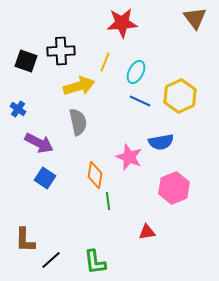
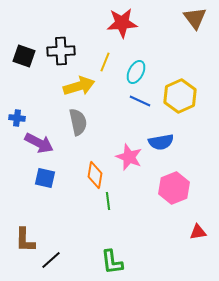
black square: moved 2 px left, 5 px up
blue cross: moved 1 px left, 9 px down; rotated 28 degrees counterclockwise
blue square: rotated 20 degrees counterclockwise
red triangle: moved 51 px right
green L-shape: moved 17 px right
